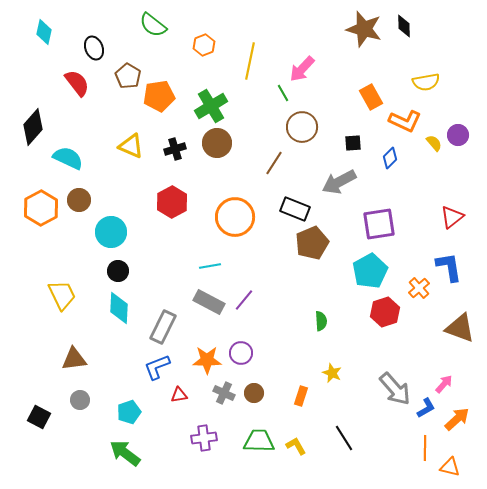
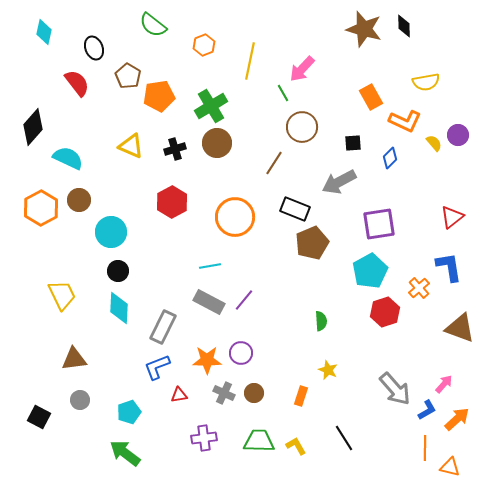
yellow star at (332, 373): moved 4 px left, 3 px up
blue L-shape at (426, 408): moved 1 px right, 2 px down
